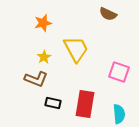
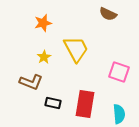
brown L-shape: moved 5 px left, 3 px down
